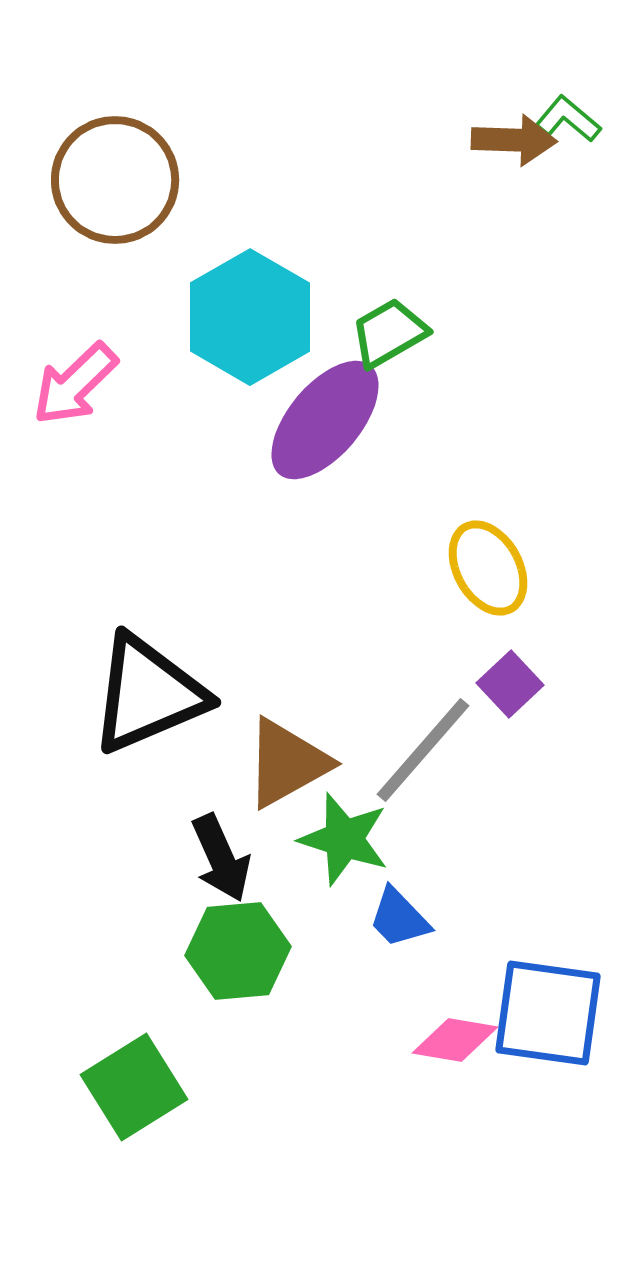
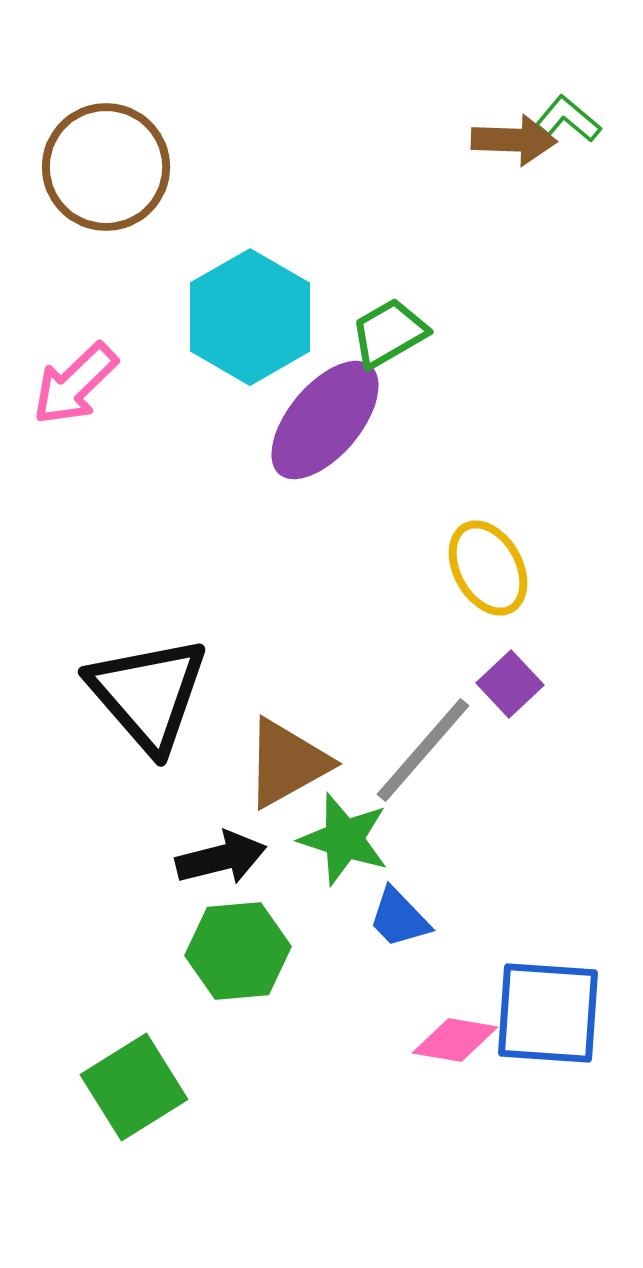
brown circle: moved 9 px left, 13 px up
black triangle: rotated 48 degrees counterclockwise
black arrow: rotated 80 degrees counterclockwise
blue square: rotated 4 degrees counterclockwise
